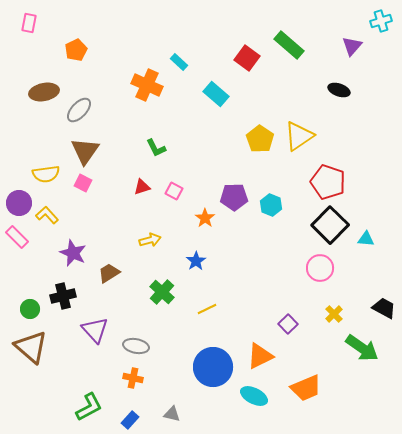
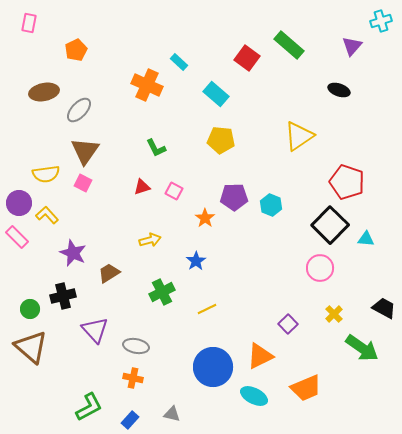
yellow pentagon at (260, 139): moved 39 px left, 1 px down; rotated 28 degrees counterclockwise
red pentagon at (328, 182): moved 19 px right
green cross at (162, 292): rotated 20 degrees clockwise
